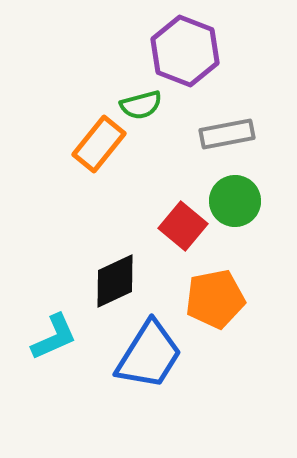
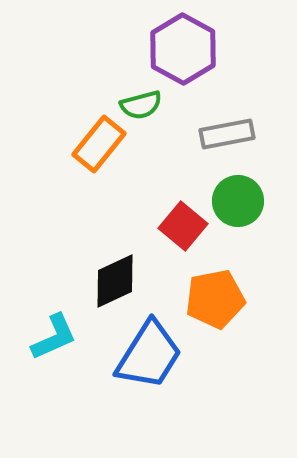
purple hexagon: moved 2 px left, 2 px up; rotated 8 degrees clockwise
green circle: moved 3 px right
